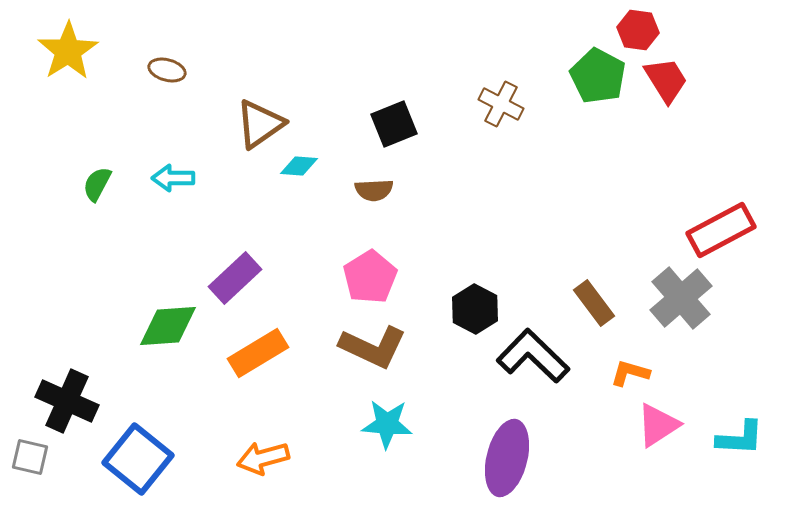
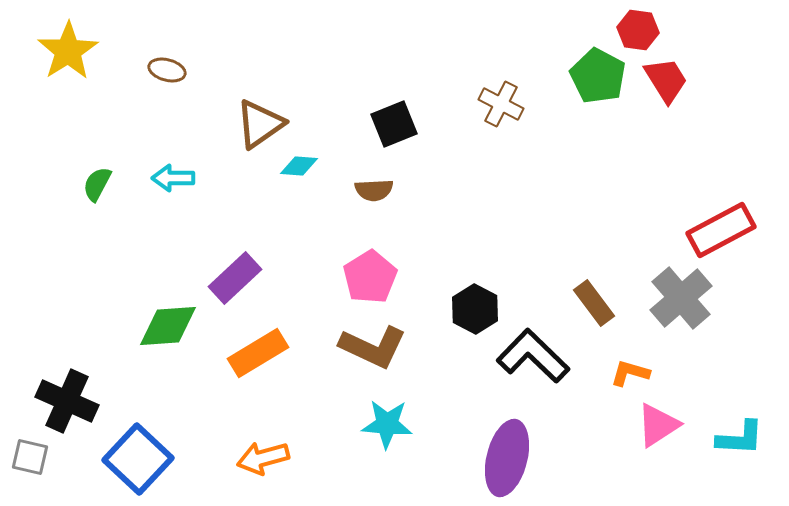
blue square: rotated 4 degrees clockwise
